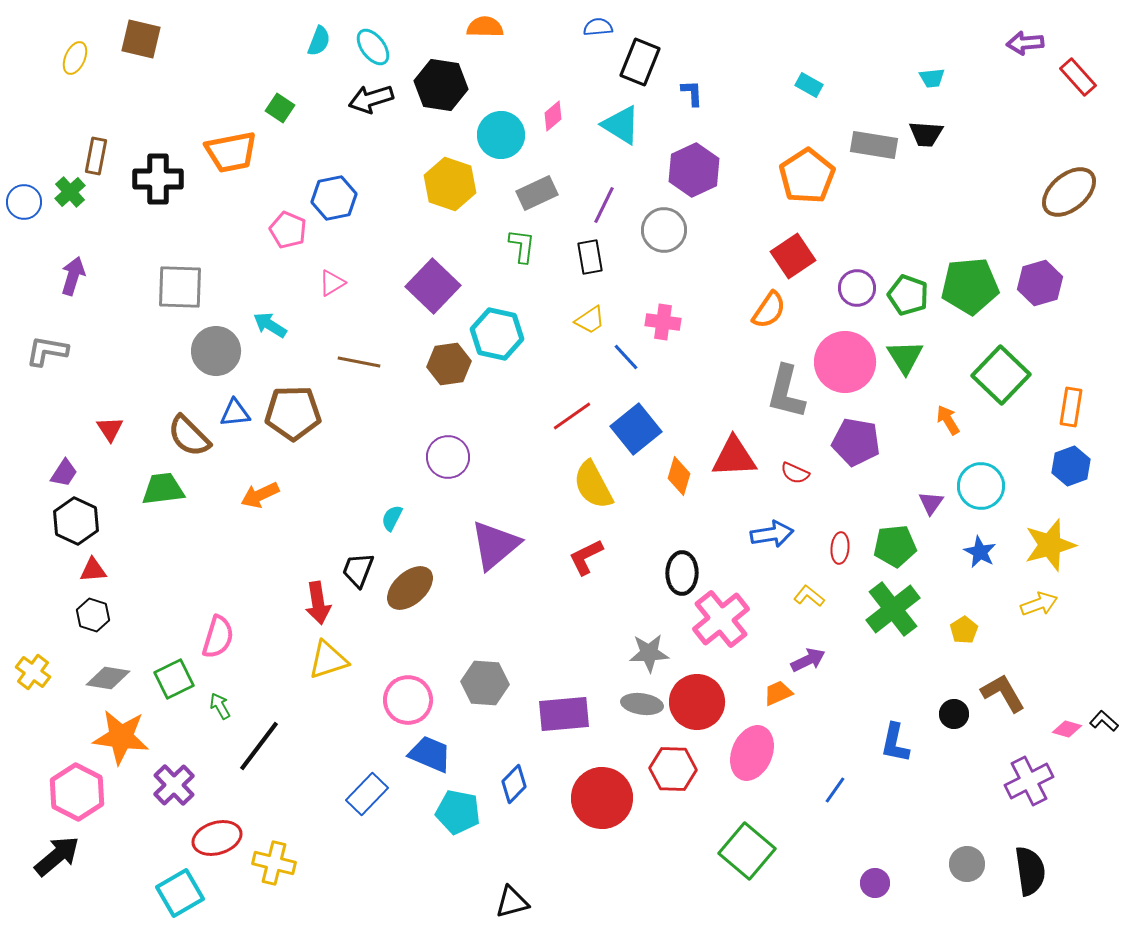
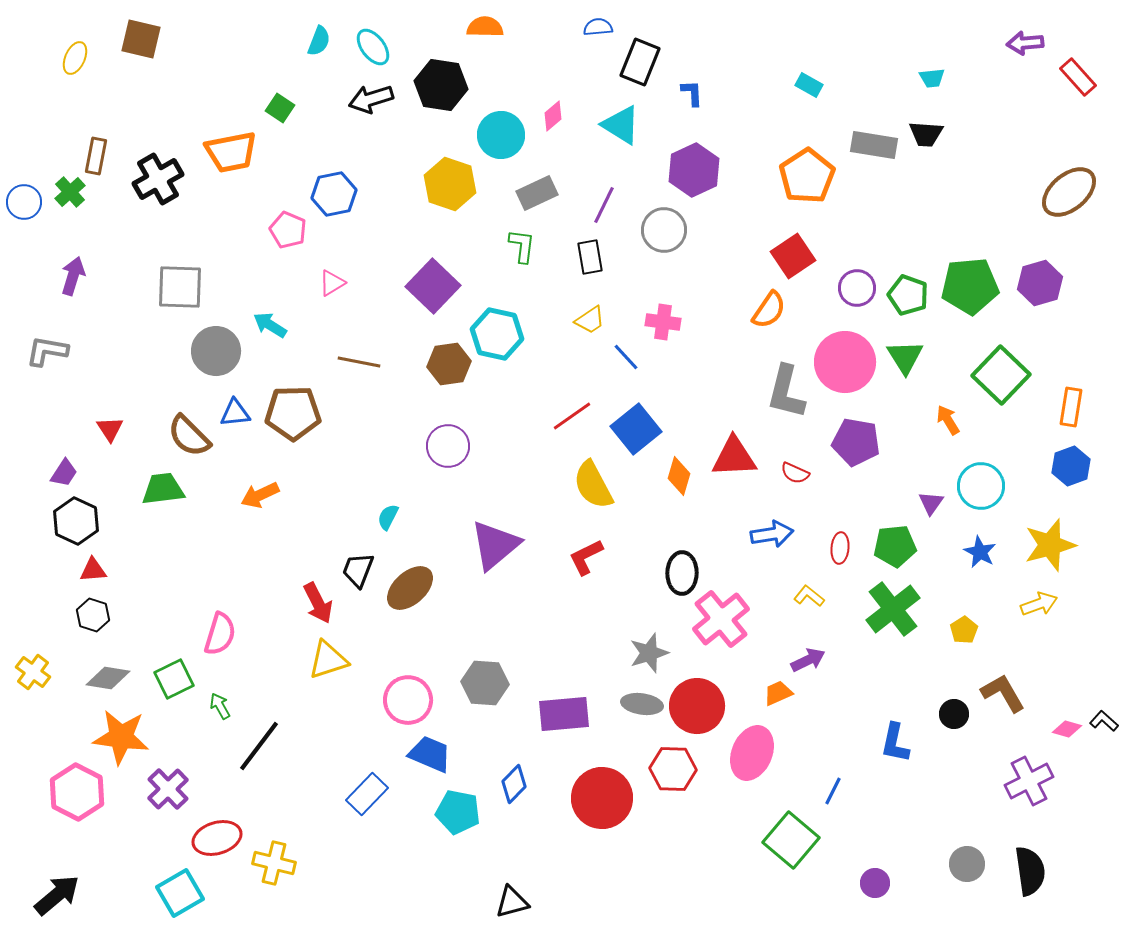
black cross at (158, 179): rotated 30 degrees counterclockwise
blue hexagon at (334, 198): moved 4 px up
purple circle at (448, 457): moved 11 px up
cyan semicircle at (392, 518): moved 4 px left, 1 px up
red arrow at (318, 603): rotated 18 degrees counterclockwise
pink semicircle at (218, 637): moved 2 px right, 3 px up
gray star at (649, 653): rotated 15 degrees counterclockwise
red circle at (697, 702): moved 4 px down
purple cross at (174, 785): moved 6 px left, 4 px down
blue line at (835, 790): moved 2 px left, 1 px down; rotated 8 degrees counterclockwise
green square at (747, 851): moved 44 px right, 11 px up
black arrow at (57, 856): moved 39 px down
